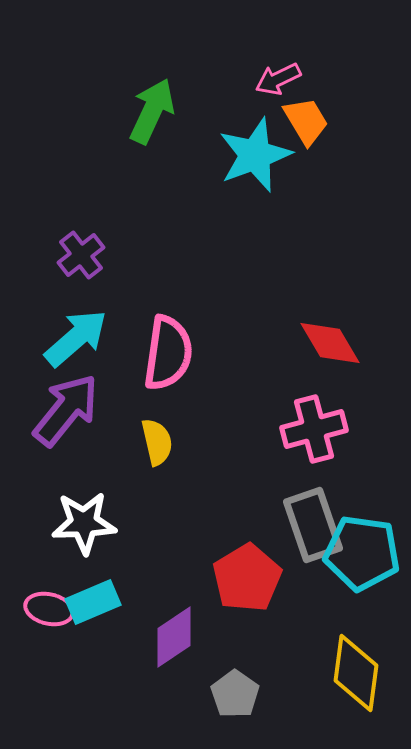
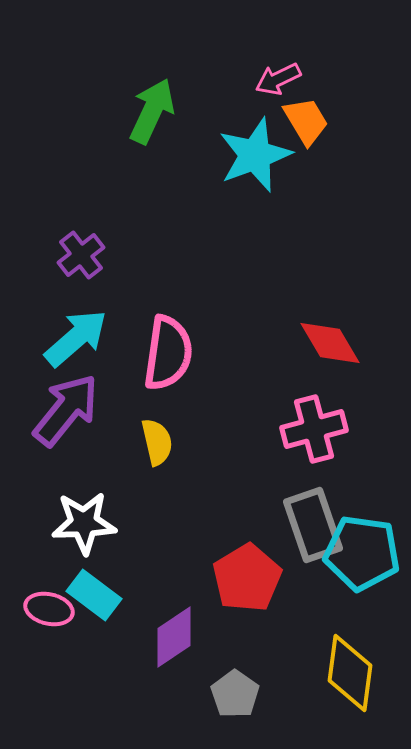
cyan rectangle: moved 1 px right, 7 px up; rotated 60 degrees clockwise
yellow diamond: moved 6 px left
